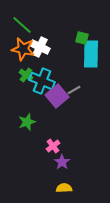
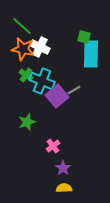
green line: moved 1 px down
green square: moved 2 px right, 1 px up
purple star: moved 1 px right, 6 px down
